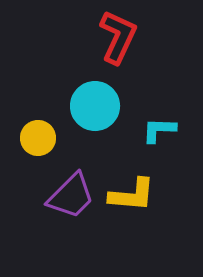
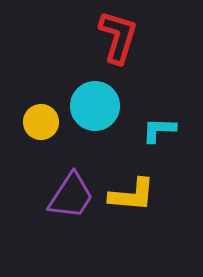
red L-shape: rotated 8 degrees counterclockwise
yellow circle: moved 3 px right, 16 px up
purple trapezoid: rotated 12 degrees counterclockwise
